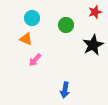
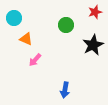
cyan circle: moved 18 px left
